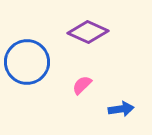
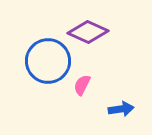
blue circle: moved 21 px right, 1 px up
pink semicircle: rotated 20 degrees counterclockwise
